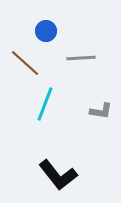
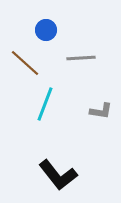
blue circle: moved 1 px up
